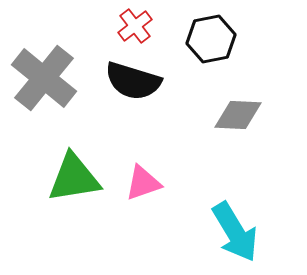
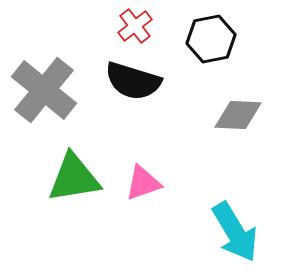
gray cross: moved 12 px down
